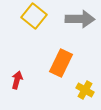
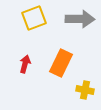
yellow square: moved 2 px down; rotated 30 degrees clockwise
red arrow: moved 8 px right, 16 px up
yellow cross: rotated 18 degrees counterclockwise
